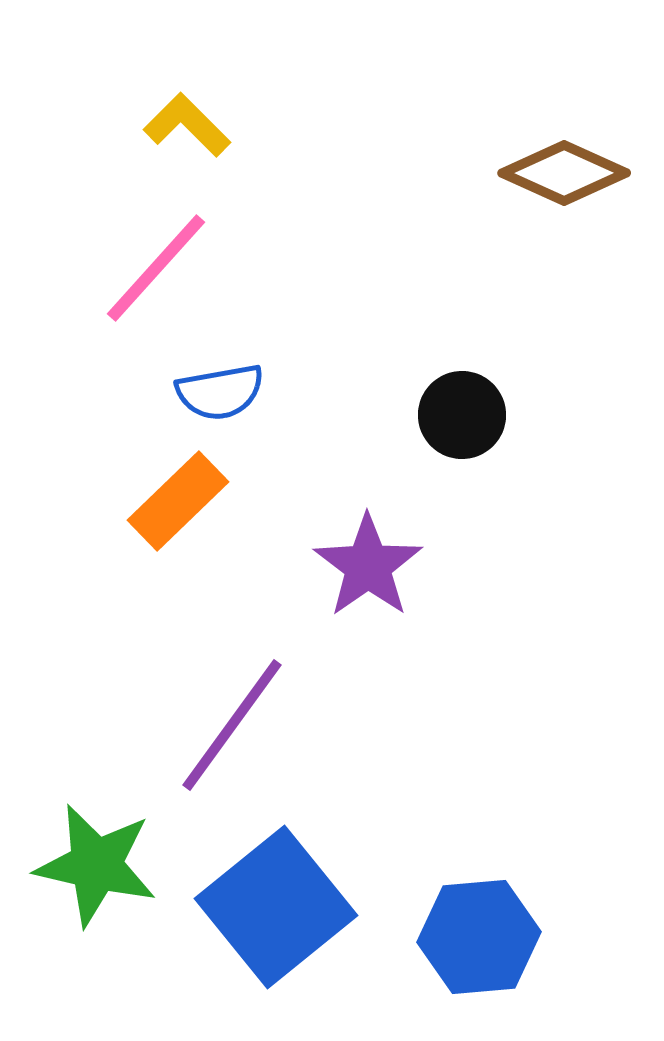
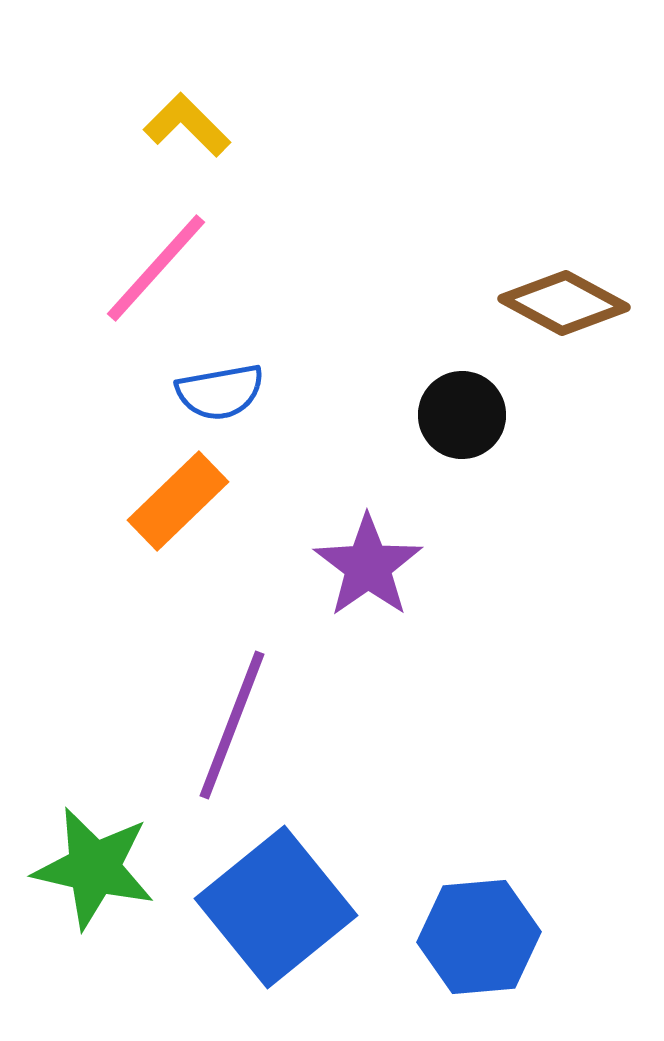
brown diamond: moved 130 px down; rotated 4 degrees clockwise
purple line: rotated 15 degrees counterclockwise
green star: moved 2 px left, 3 px down
